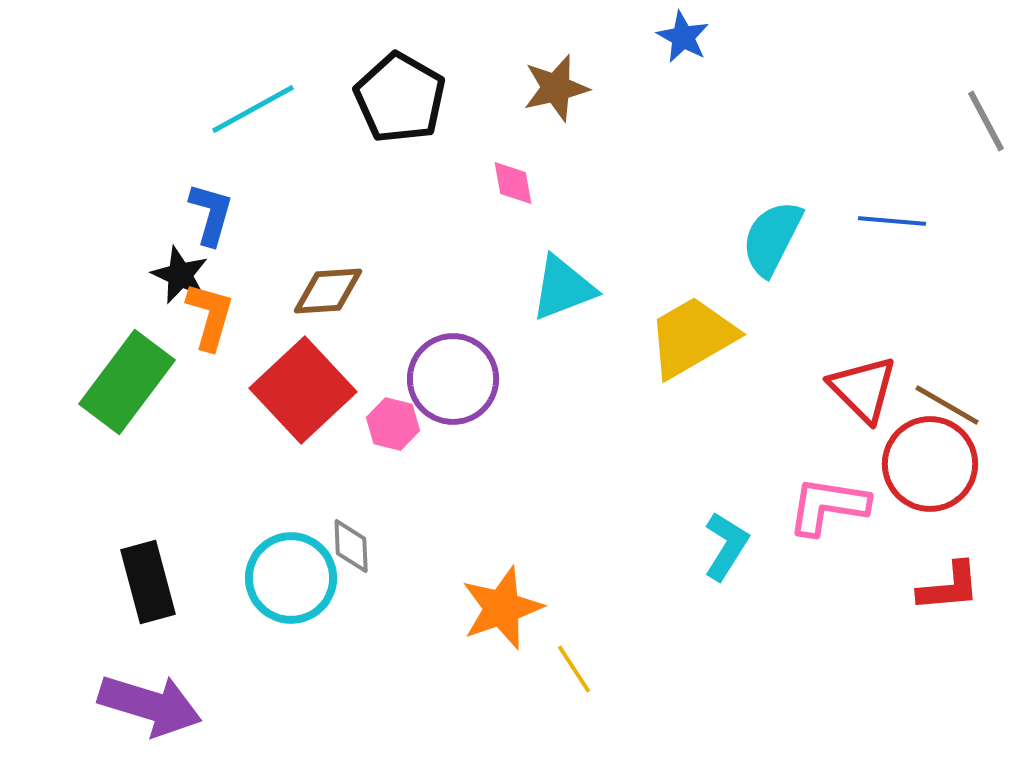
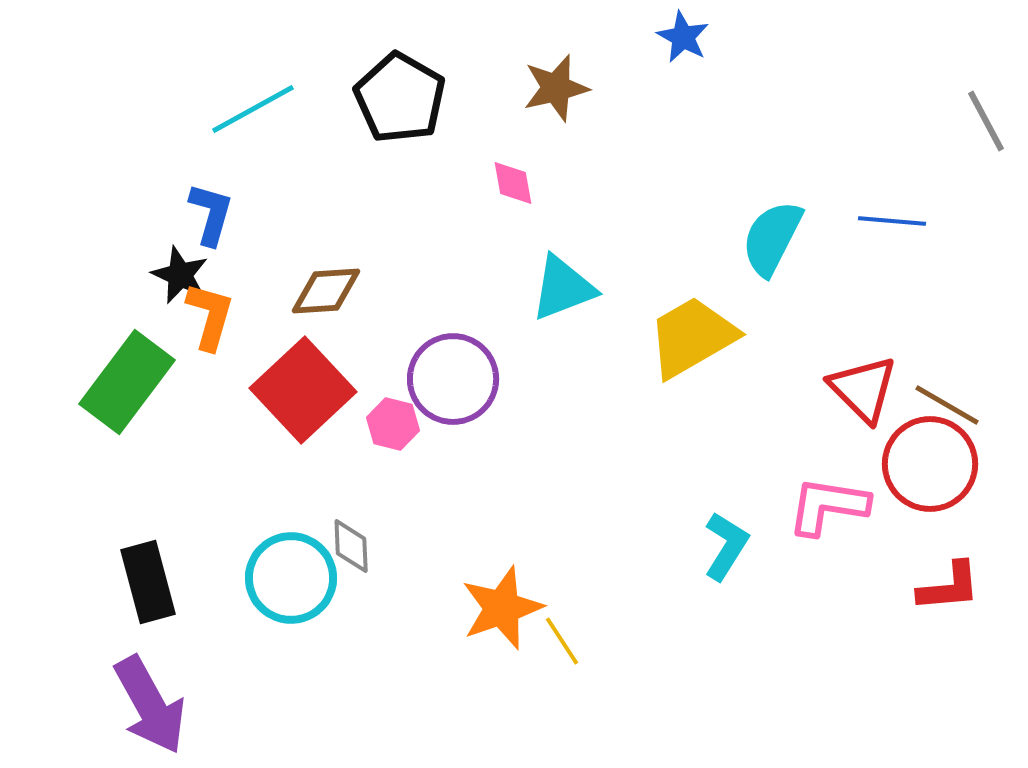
brown diamond: moved 2 px left
yellow line: moved 12 px left, 28 px up
purple arrow: rotated 44 degrees clockwise
